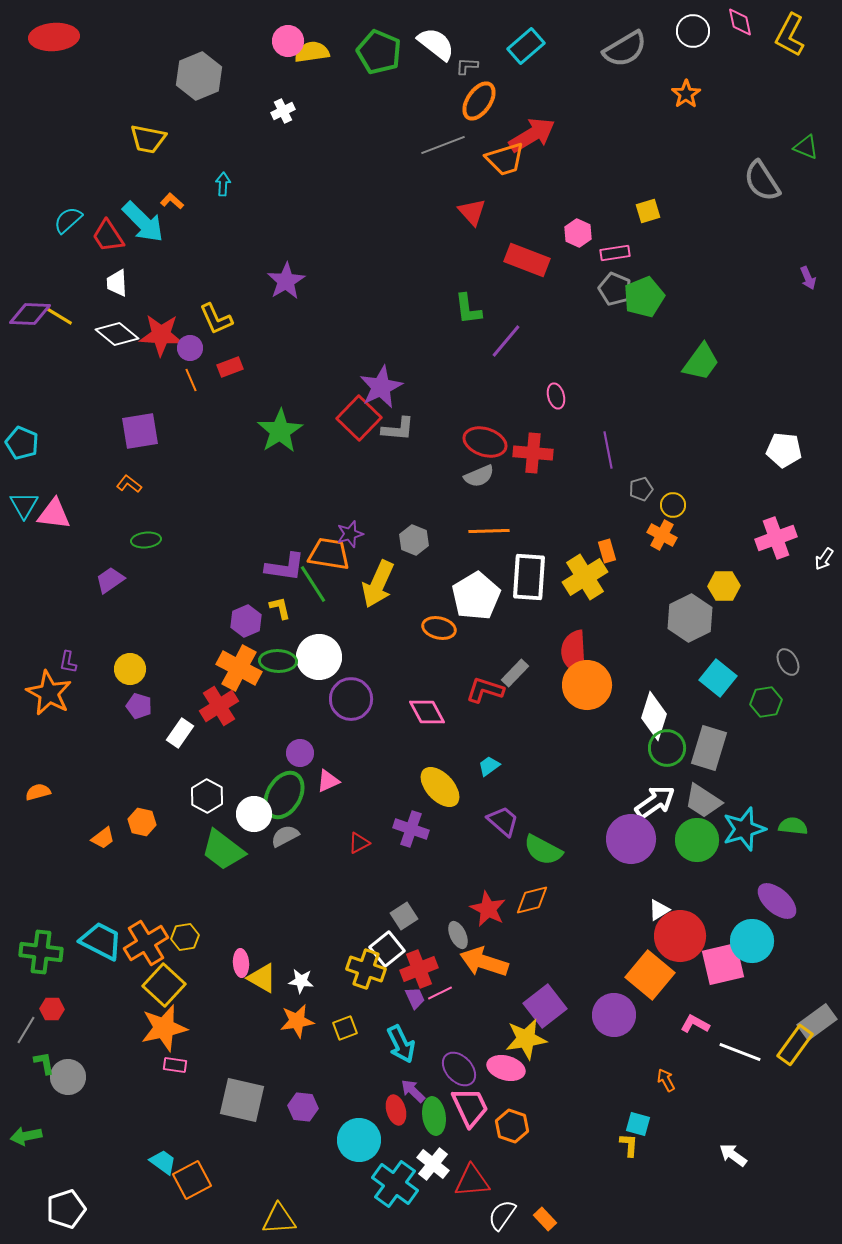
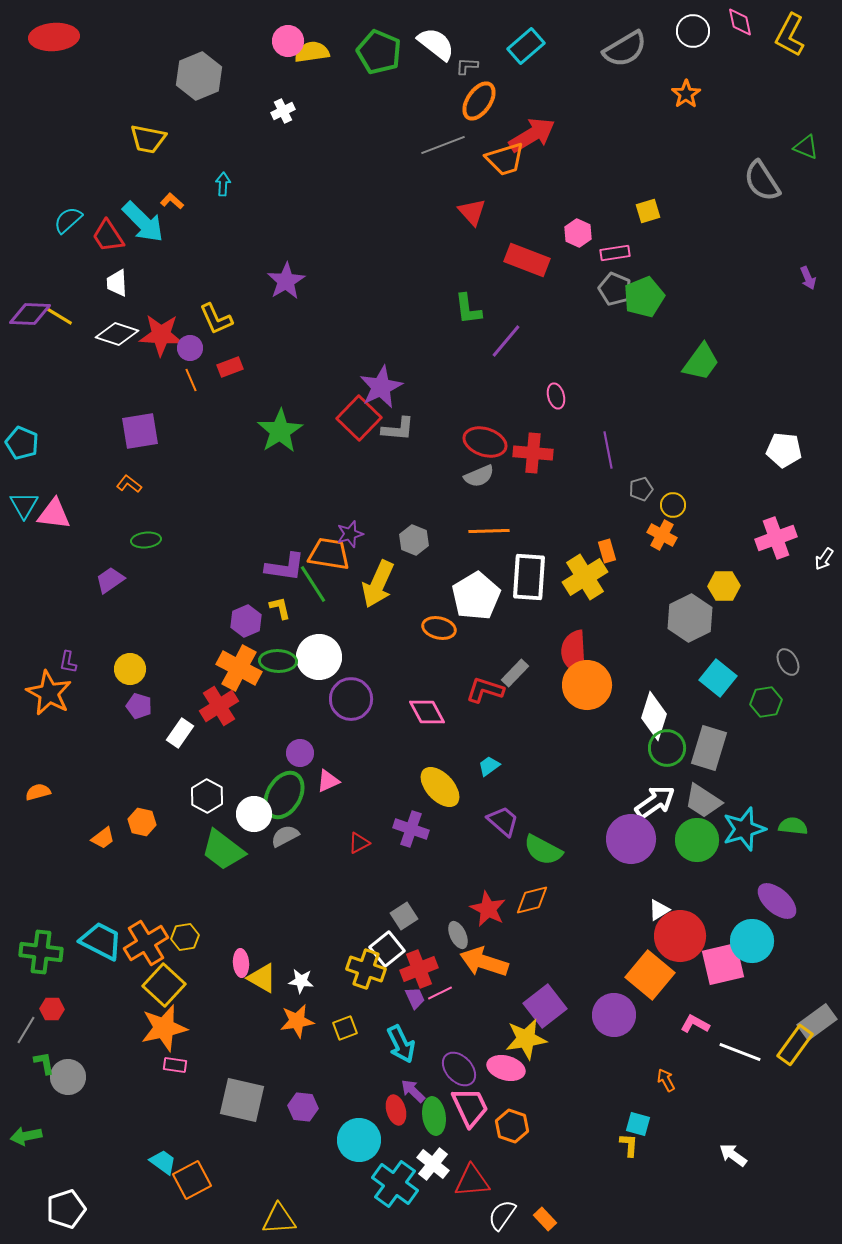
white diamond at (117, 334): rotated 21 degrees counterclockwise
